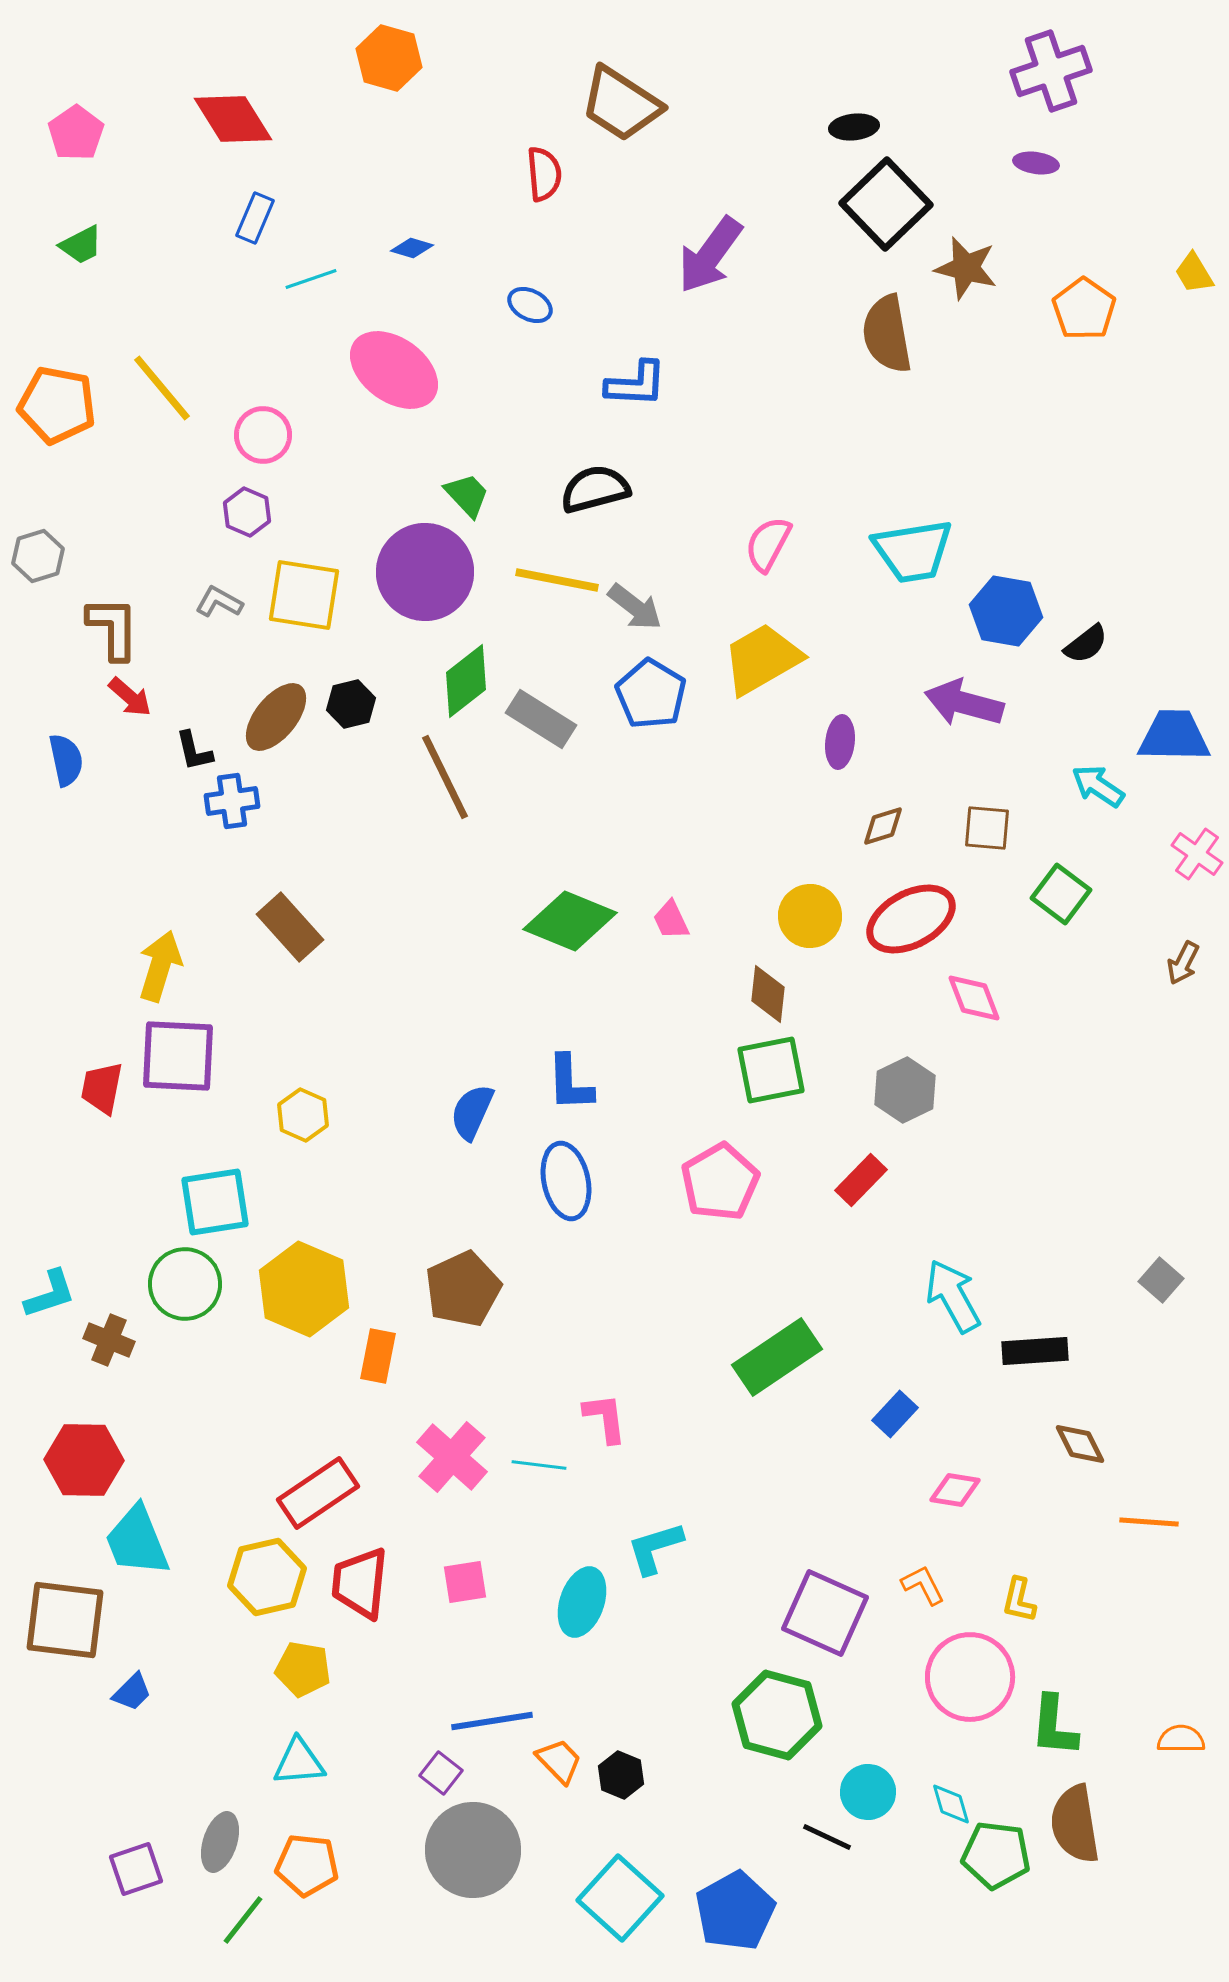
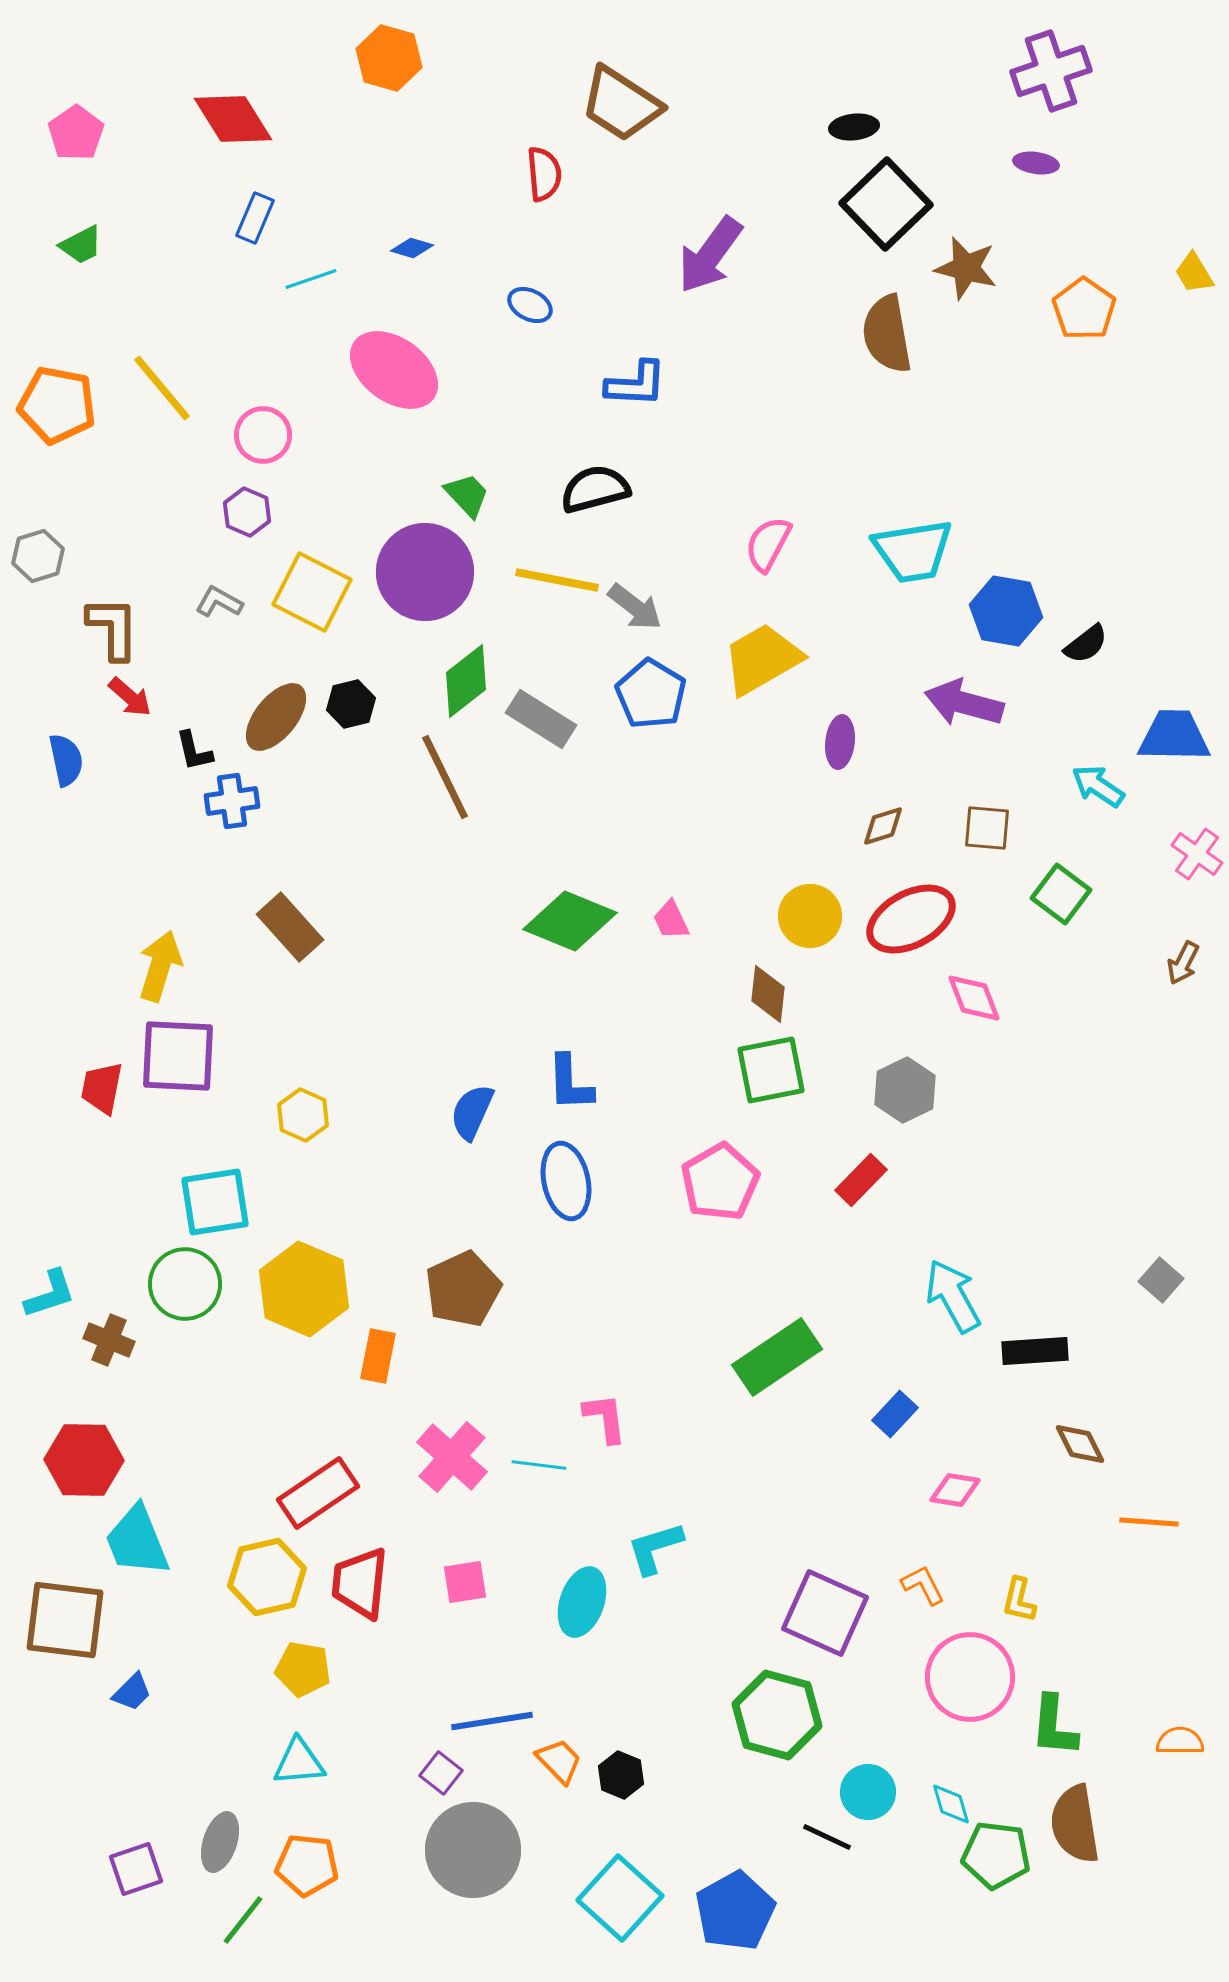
yellow square at (304, 595): moved 8 px right, 3 px up; rotated 18 degrees clockwise
orange semicircle at (1181, 1739): moved 1 px left, 2 px down
